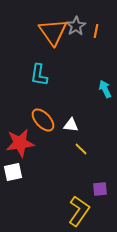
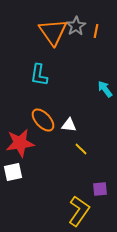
cyan arrow: rotated 12 degrees counterclockwise
white triangle: moved 2 px left
